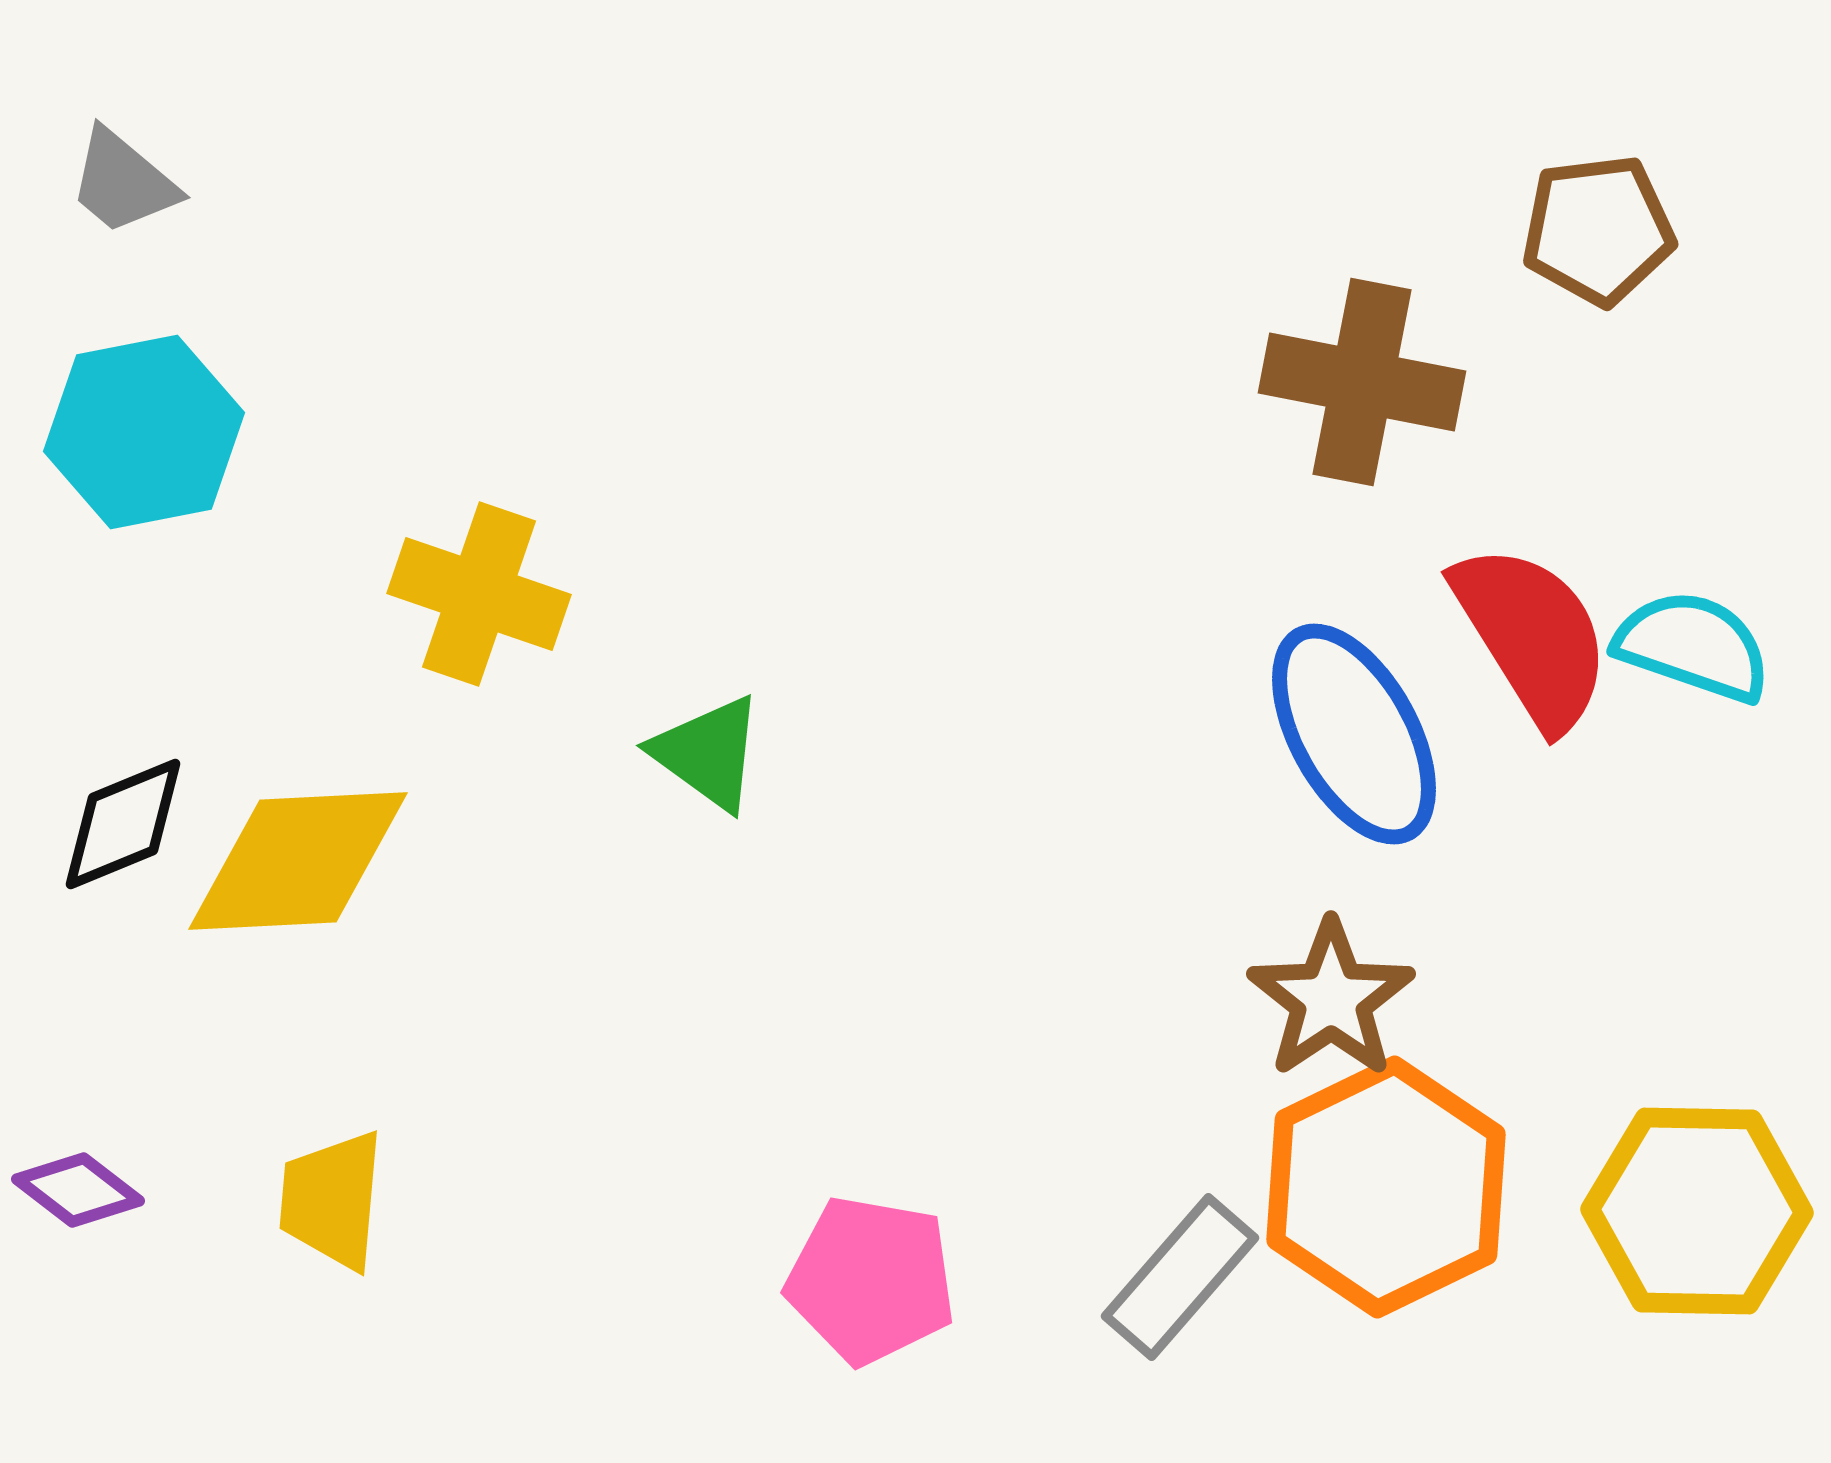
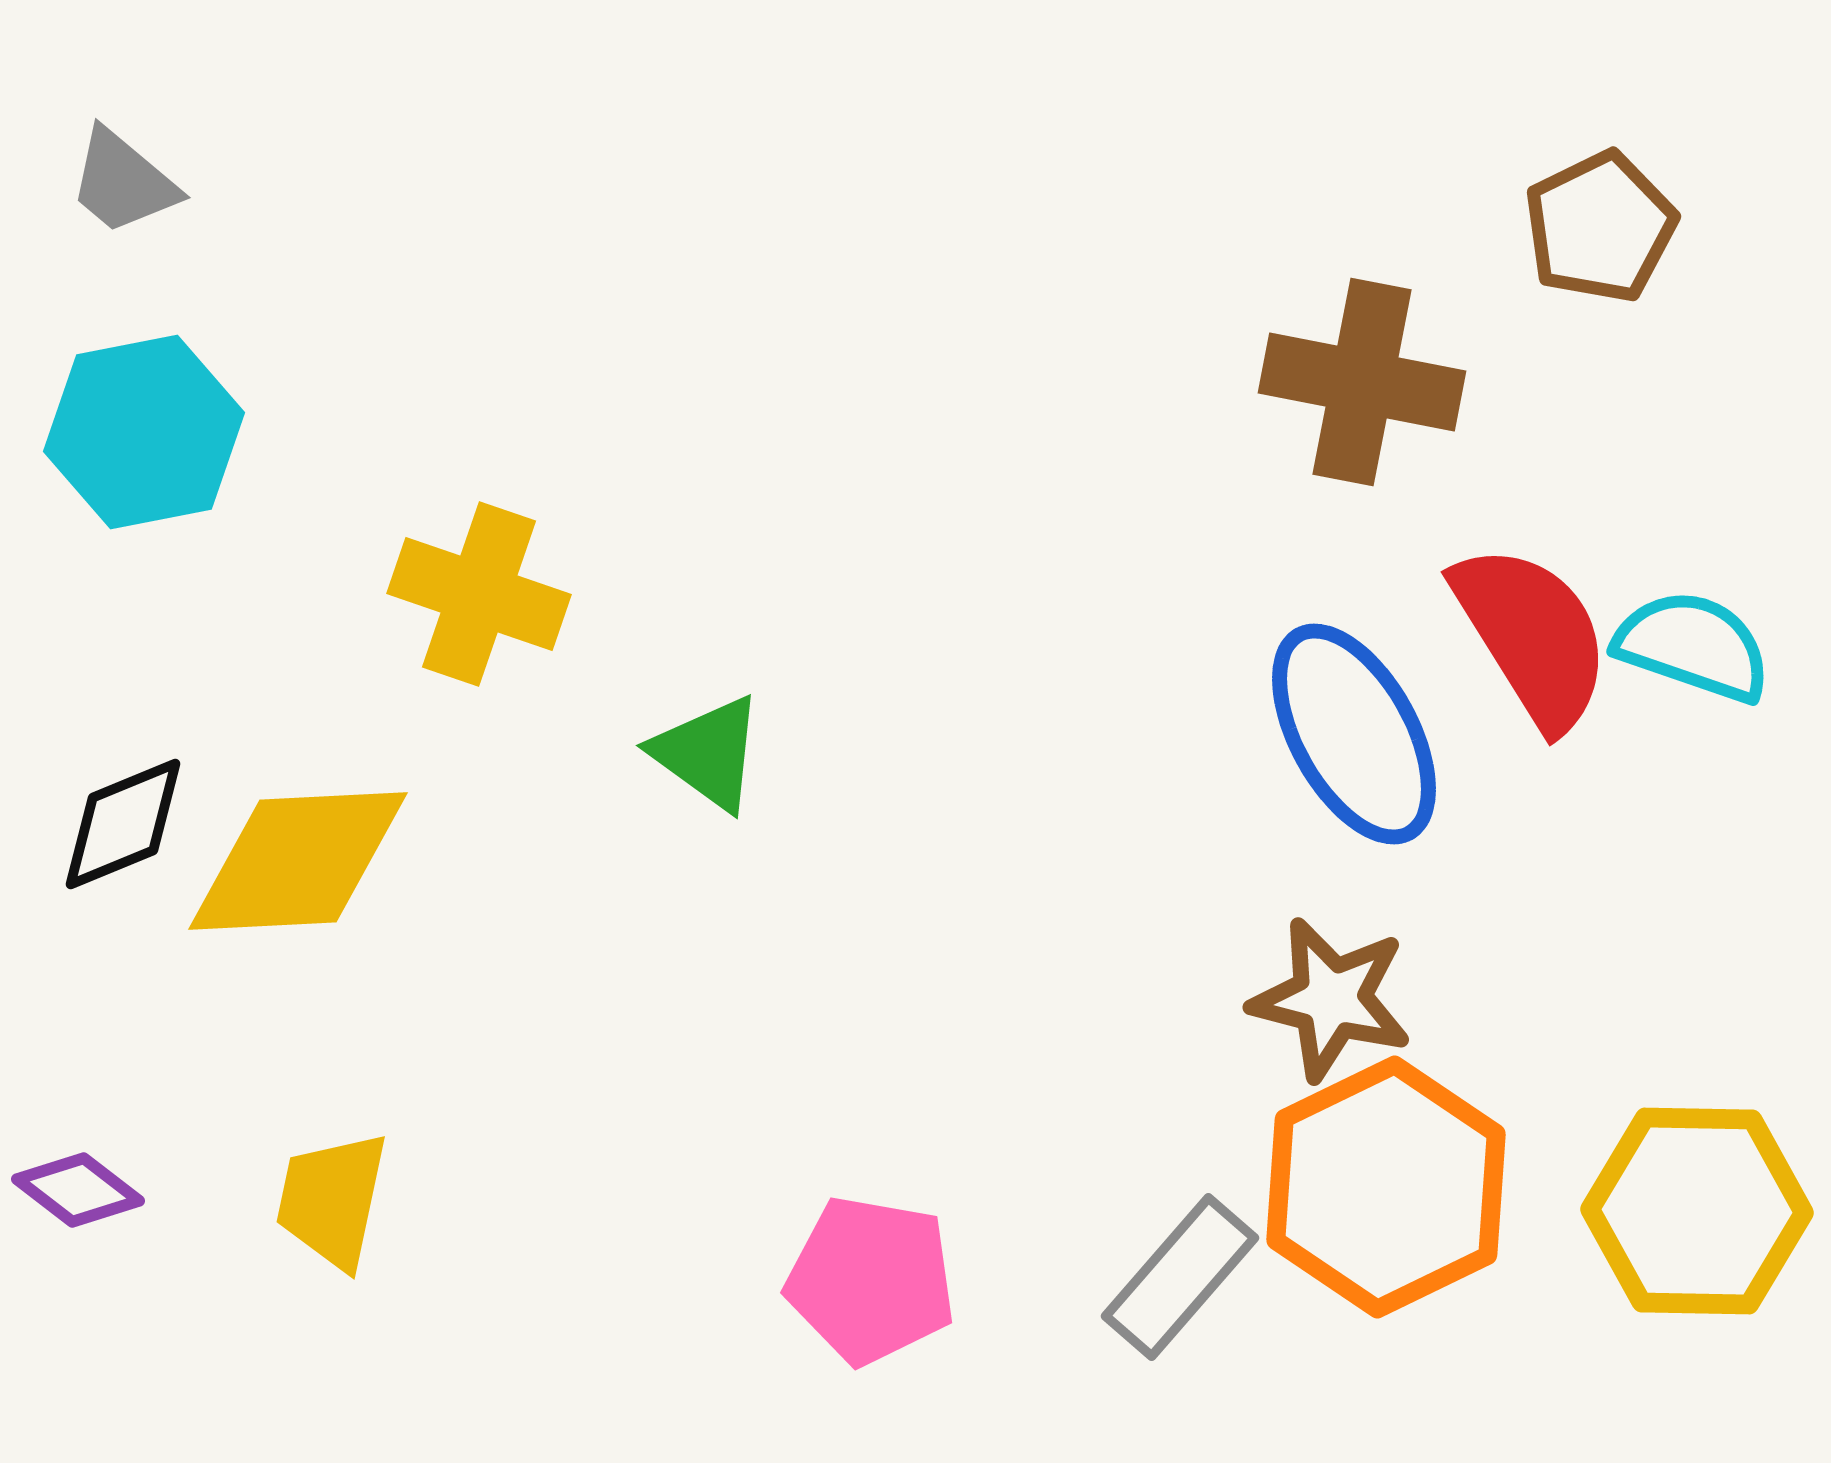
brown pentagon: moved 2 px right, 3 px up; rotated 19 degrees counterclockwise
brown star: rotated 24 degrees counterclockwise
yellow trapezoid: rotated 7 degrees clockwise
